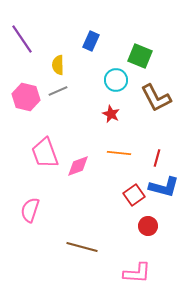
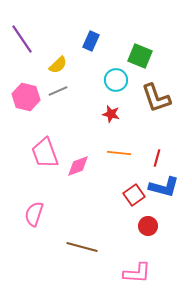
yellow semicircle: rotated 132 degrees counterclockwise
brown L-shape: rotated 8 degrees clockwise
red star: rotated 12 degrees counterclockwise
pink semicircle: moved 4 px right, 4 px down
